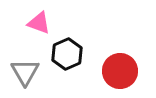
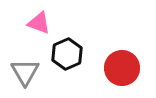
red circle: moved 2 px right, 3 px up
